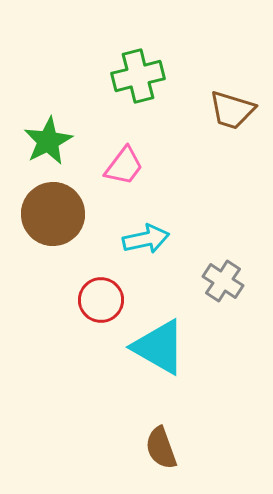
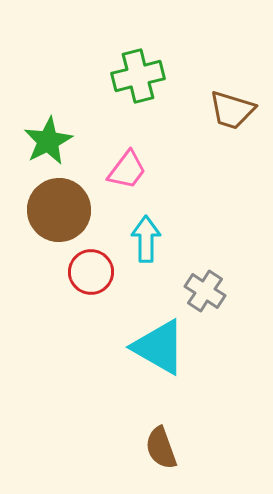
pink trapezoid: moved 3 px right, 4 px down
brown circle: moved 6 px right, 4 px up
cyan arrow: rotated 78 degrees counterclockwise
gray cross: moved 18 px left, 10 px down
red circle: moved 10 px left, 28 px up
